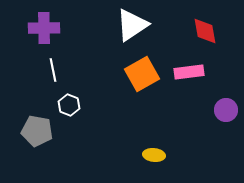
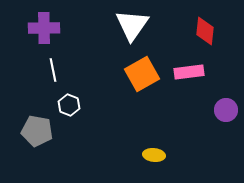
white triangle: rotated 21 degrees counterclockwise
red diamond: rotated 16 degrees clockwise
